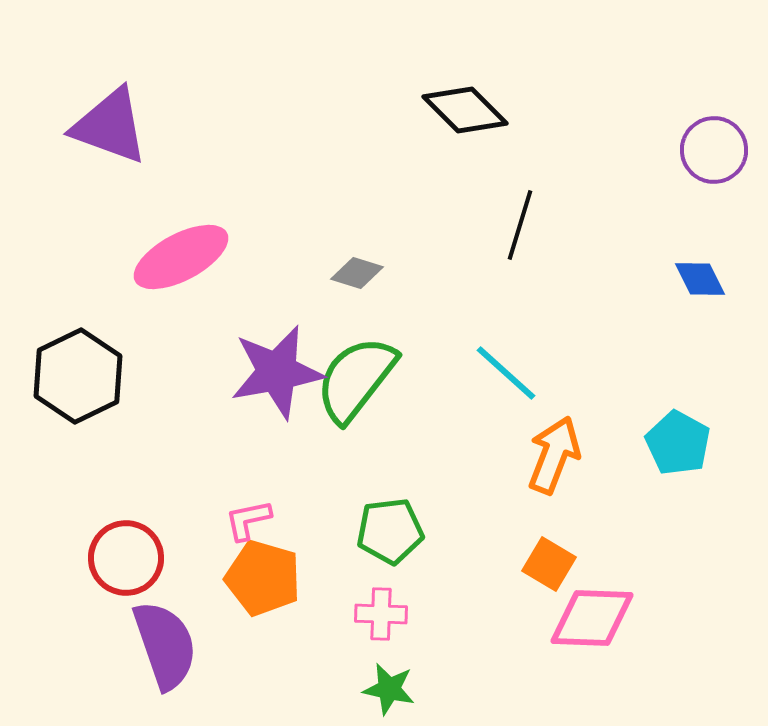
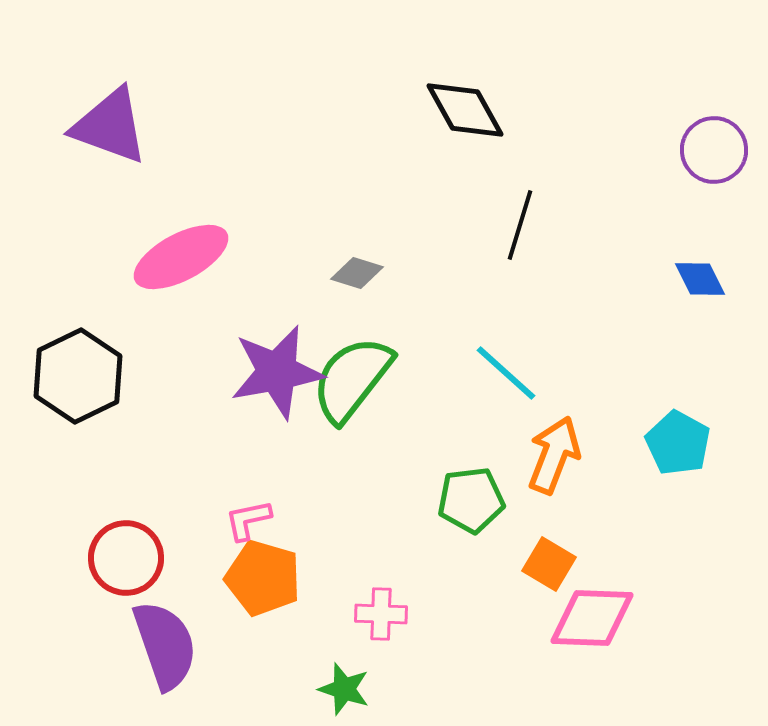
black diamond: rotated 16 degrees clockwise
green semicircle: moved 4 px left
green pentagon: moved 81 px right, 31 px up
green star: moved 45 px left; rotated 6 degrees clockwise
